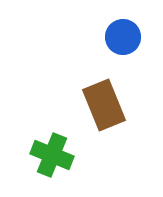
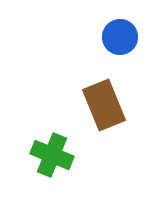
blue circle: moved 3 px left
